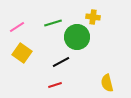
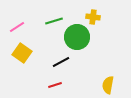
green line: moved 1 px right, 2 px up
yellow semicircle: moved 1 px right, 2 px down; rotated 24 degrees clockwise
